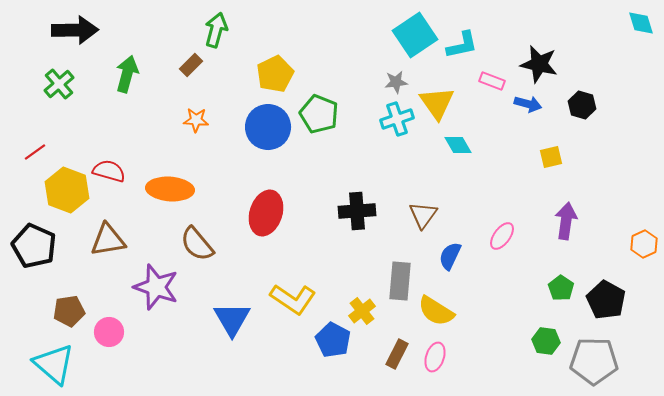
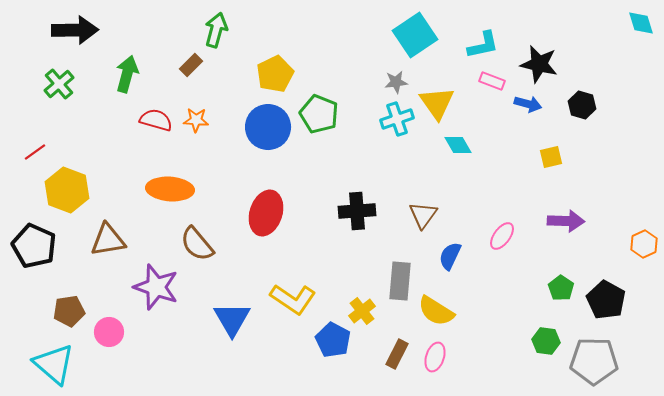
cyan L-shape at (462, 45): moved 21 px right
red semicircle at (109, 171): moved 47 px right, 51 px up
purple arrow at (566, 221): rotated 84 degrees clockwise
